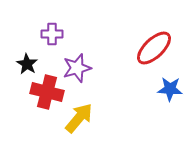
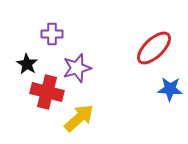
yellow arrow: rotated 8 degrees clockwise
